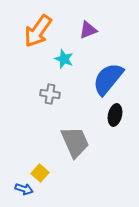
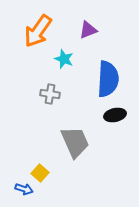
blue semicircle: rotated 144 degrees clockwise
black ellipse: rotated 65 degrees clockwise
